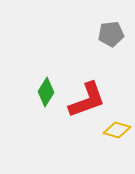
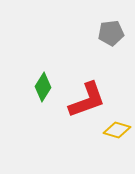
gray pentagon: moved 1 px up
green diamond: moved 3 px left, 5 px up
